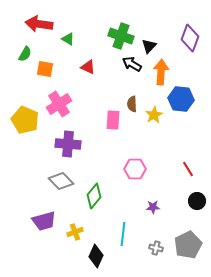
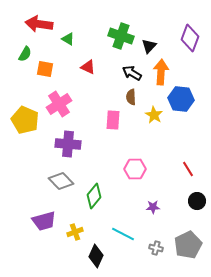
black arrow: moved 9 px down
brown semicircle: moved 1 px left, 7 px up
yellow star: rotated 12 degrees counterclockwise
cyan line: rotated 70 degrees counterclockwise
